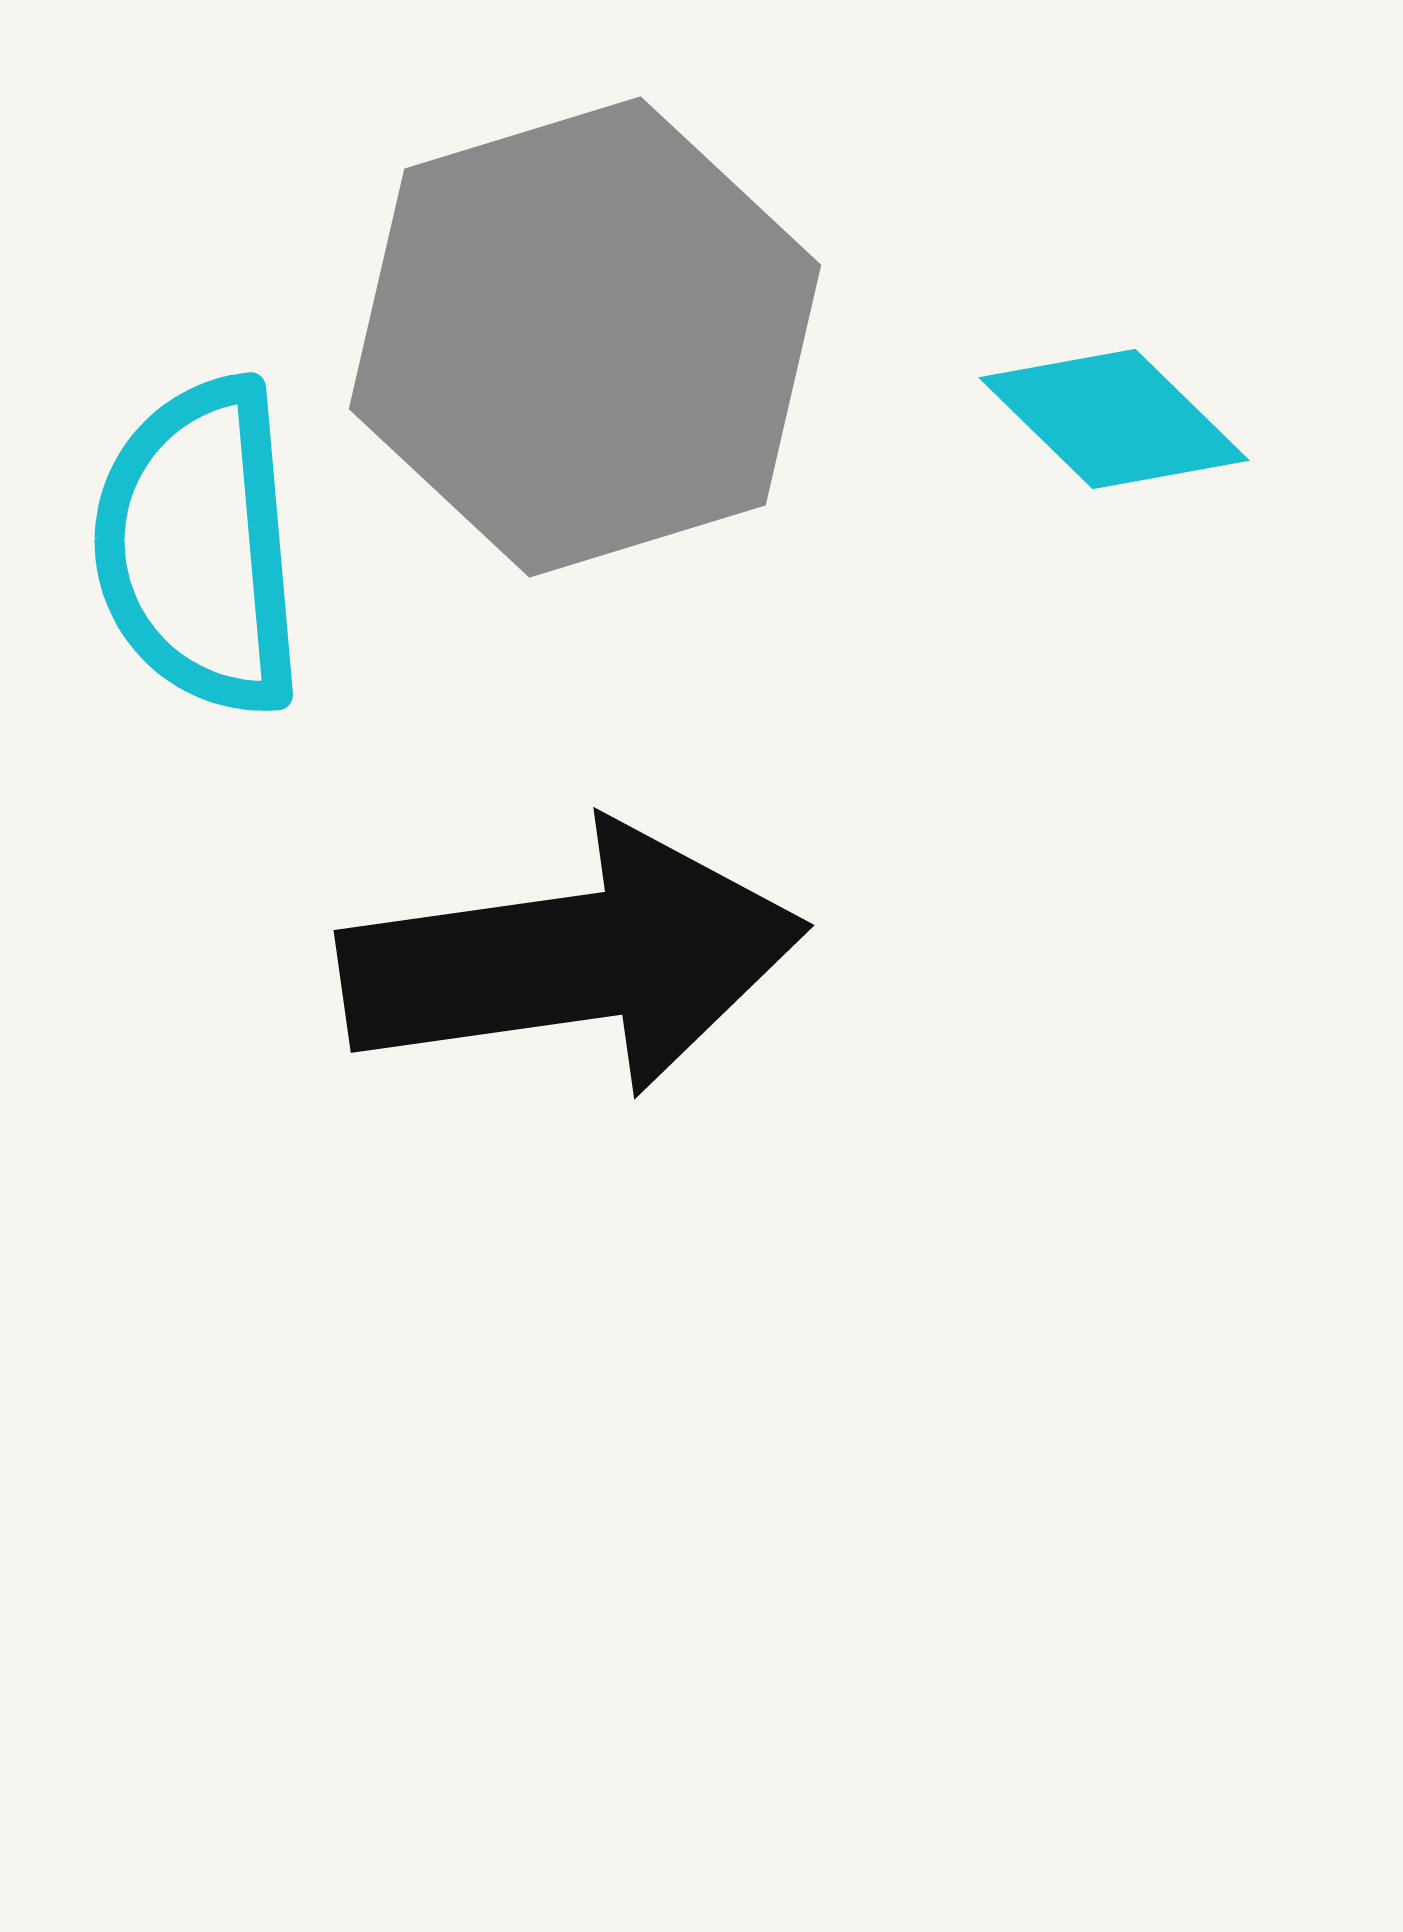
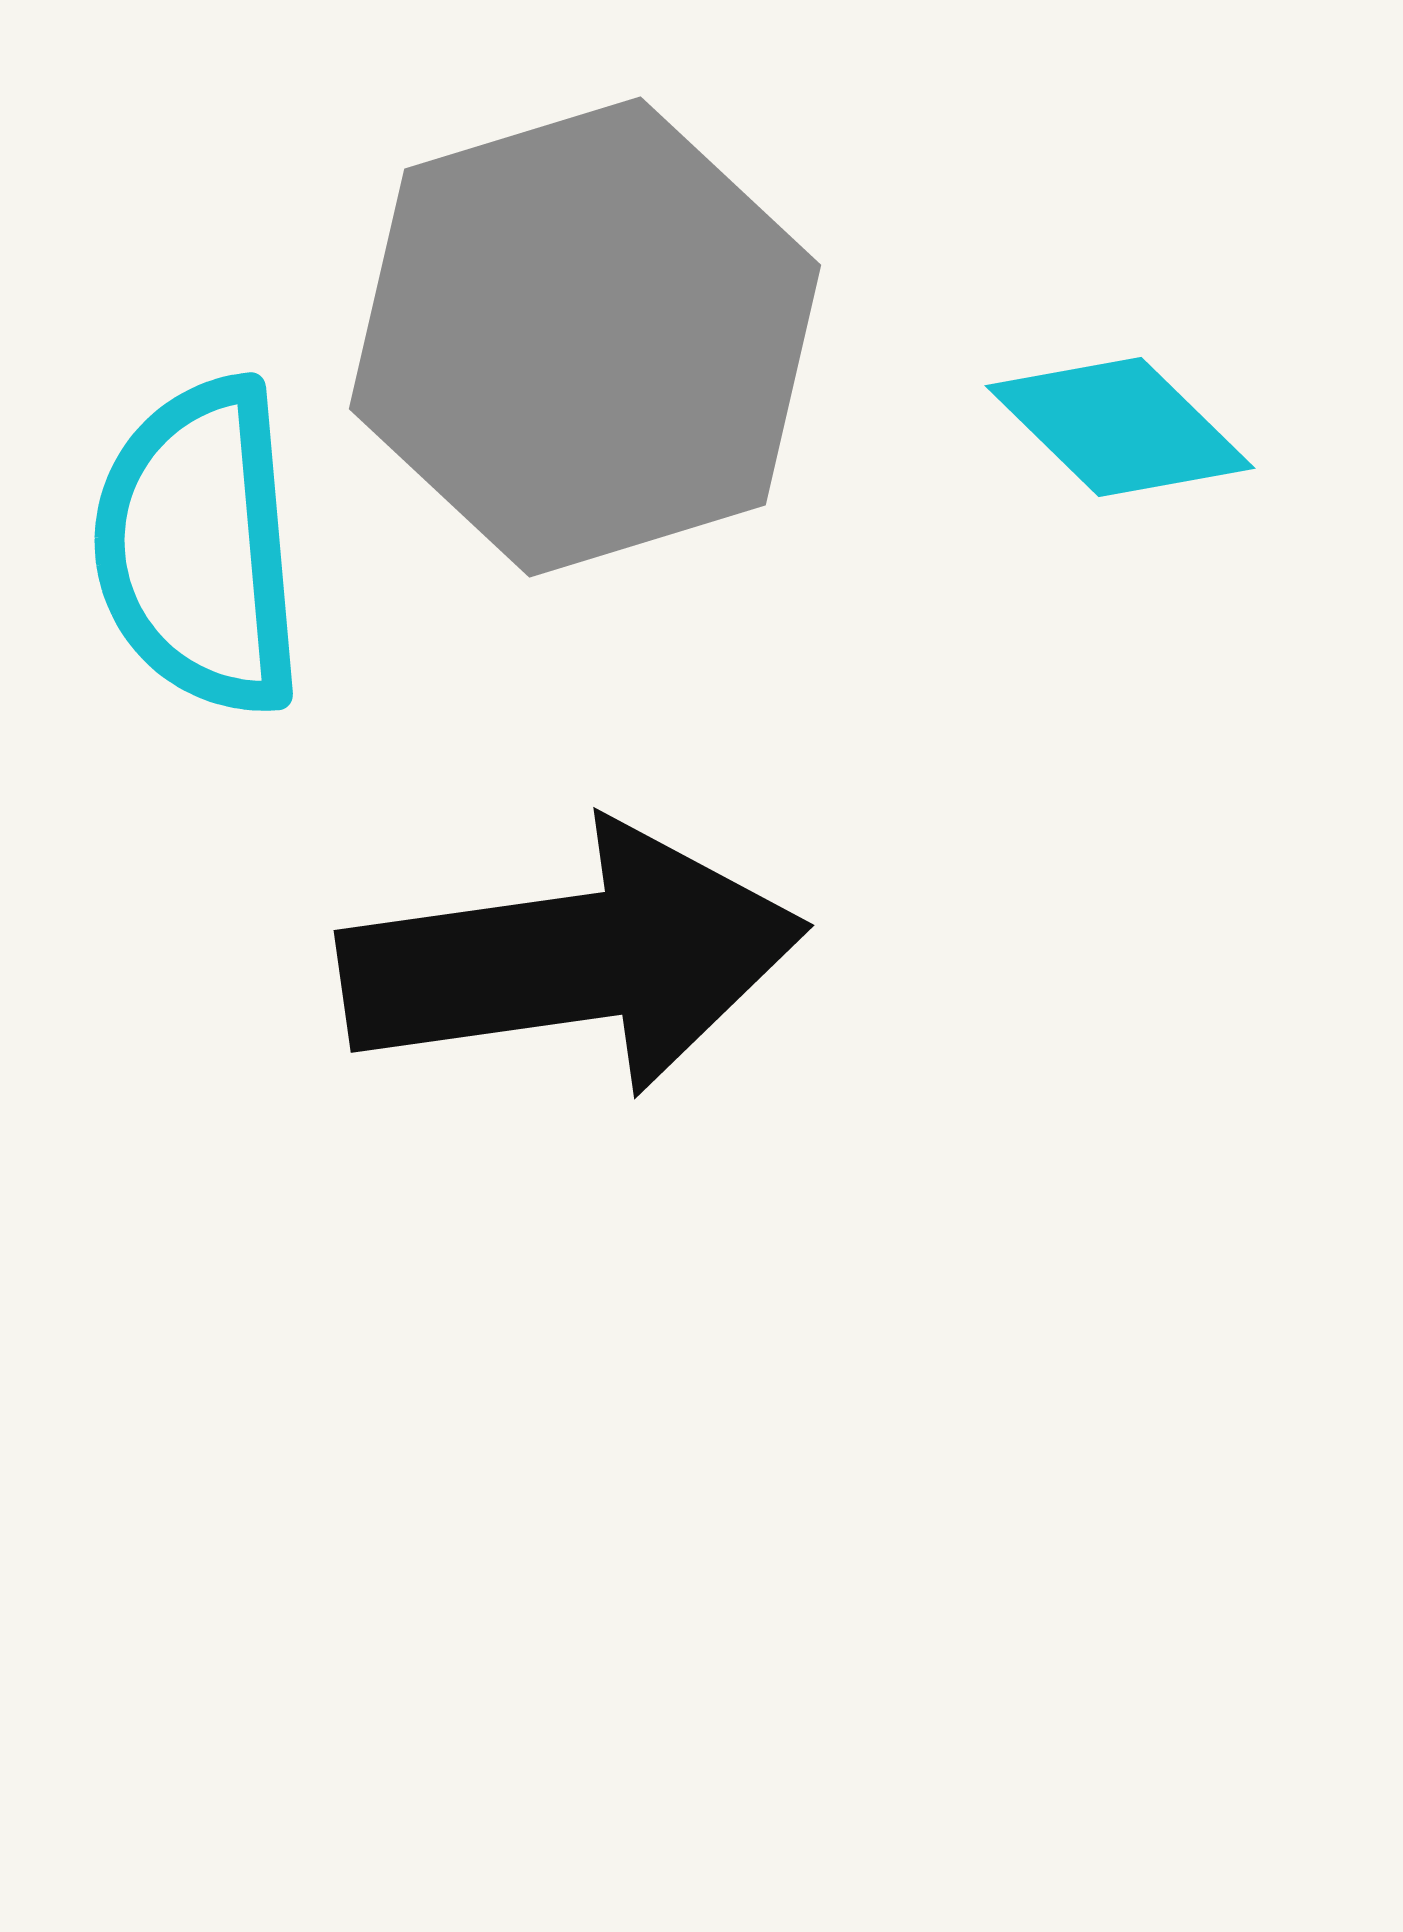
cyan diamond: moved 6 px right, 8 px down
